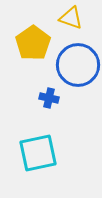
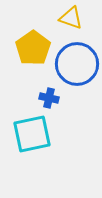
yellow pentagon: moved 5 px down
blue circle: moved 1 px left, 1 px up
cyan square: moved 6 px left, 19 px up
